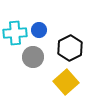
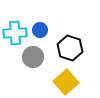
blue circle: moved 1 px right
black hexagon: rotated 15 degrees counterclockwise
